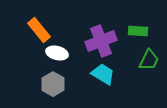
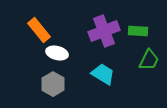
purple cross: moved 3 px right, 10 px up
